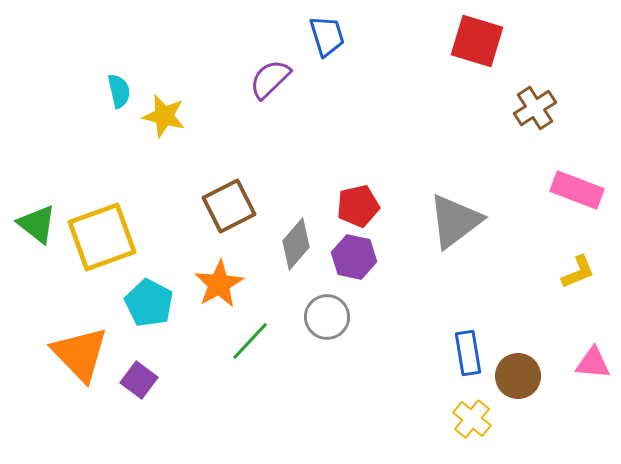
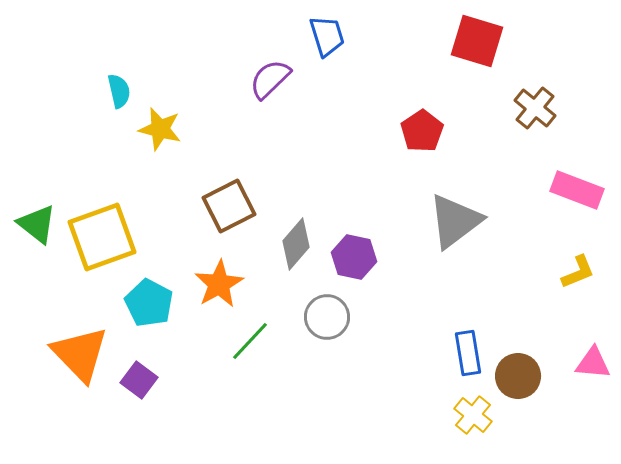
brown cross: rotated 18 degrees counterclockwise
yellow star: moved 4 px left, 13 px down
red pentagon: moved 64 px right, 75 px up; rotated 21 degrees counterclockwise
yellow cross: moved 1 px right, 4 px up
